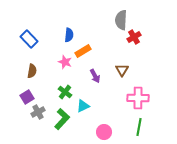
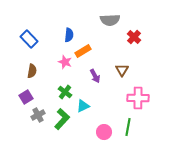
gray semicircle: moved 11 px left; rotated 96 degrees counterclockwise
red cross: rotated 16 degrees counterclockwise
purple square: moved 1 px left
gray cross: moved 3 px down
green line: moved 11 px left
